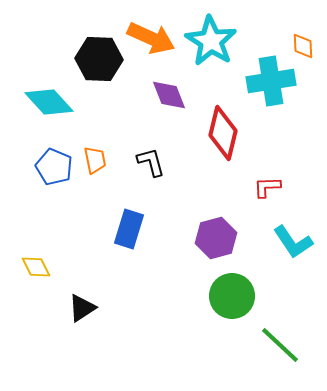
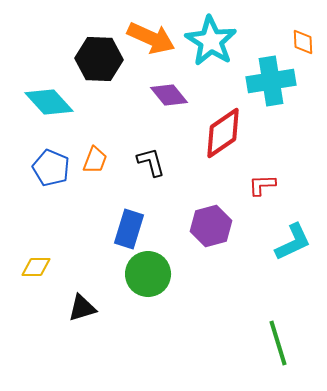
orange diamond: moved 4 px up
purple diamond: rotated 18 degrees counterclockwise
red diamond: rotated 42 degrees clockwise
orange trapezoid: rotated 32 degrees clockwise
blue pentagon: moved 3 px left, 1 px down
red L-shape: moved 5 px left, 2 px up
purple hexagon: moved 5 px left, 12 px up
cyan L-shape: rotated 81 degrees counterclockwise
yellow diamond: rotated 64 degrees counterclockwise
green circle: moved 84 px left, 22 px up
black triangle: rotated 16 degrees clockwise
green line: moved 2 px left, 2 px up; rotated 30 degrees clockwise
